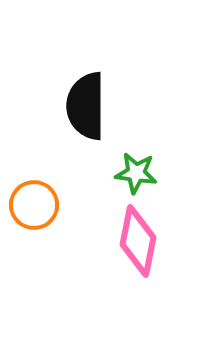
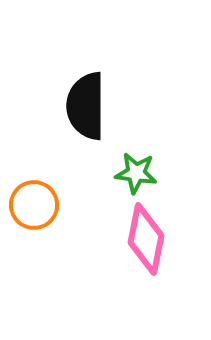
pink diamond: moved 8 px right, 2 px up
